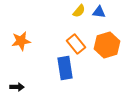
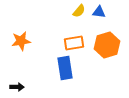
orange rectangle: moved 2 px left, 1 px up; rotated 60 degrees counterclockwise
